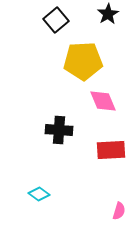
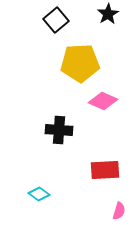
yellow pentagon: moved 3 px left, 2 px down
pink diamond: rotated 44 degrees counterclockwise
red rectangle: moved 6 px left, 20 px down
